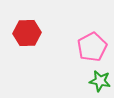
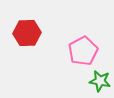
pink pentagon: moved 9 px left, 4 px down
